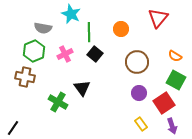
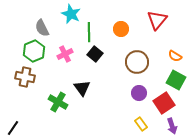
red triangle: moved 1 px left, 2 px down
gray semicircle: moved 1 px left; rotated 54 degrees clockwise
